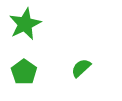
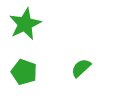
green pentagon: rotated 15 degrees counterclockwise
